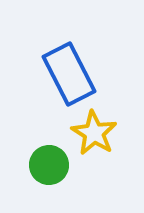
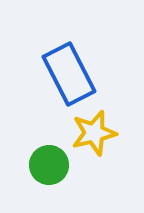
yellow star: rotated 27 degrees clockwise
